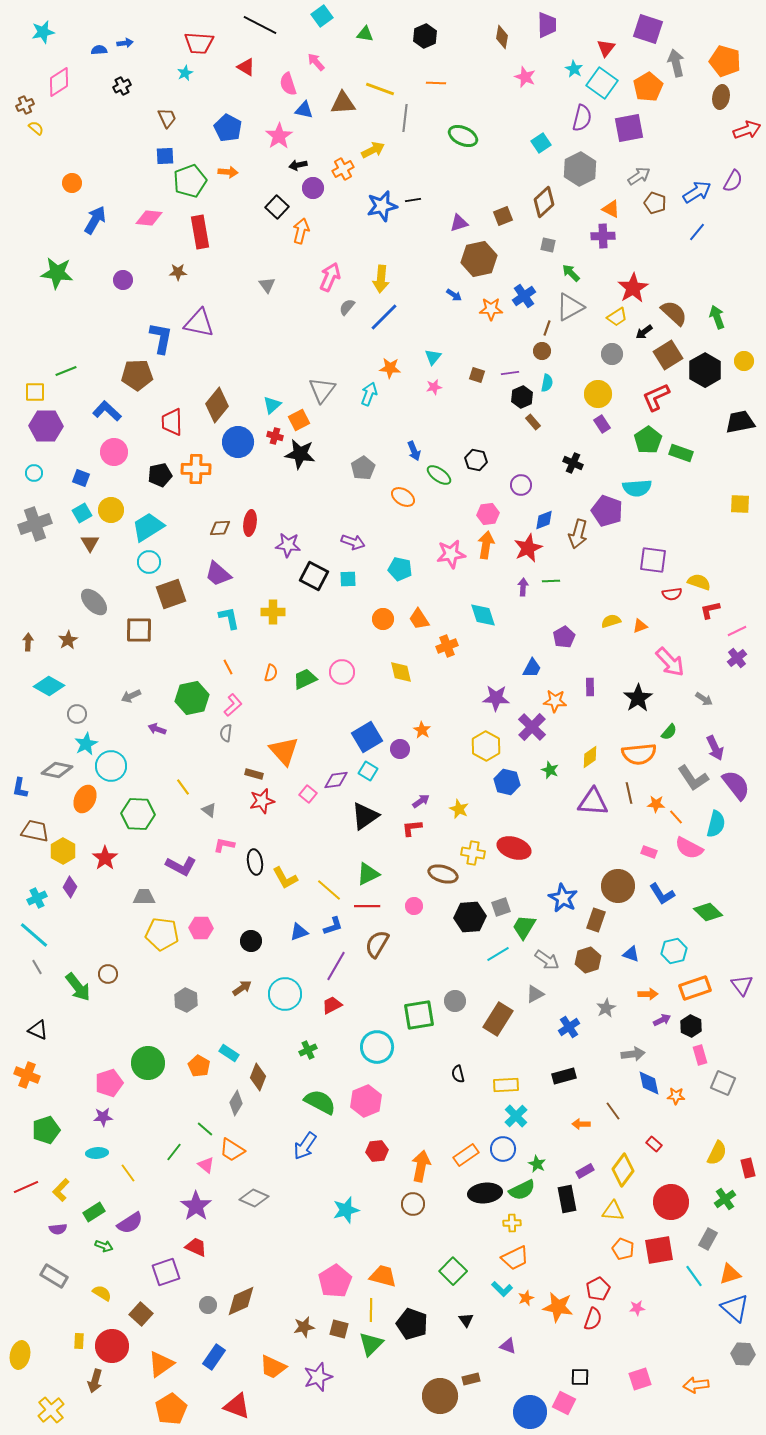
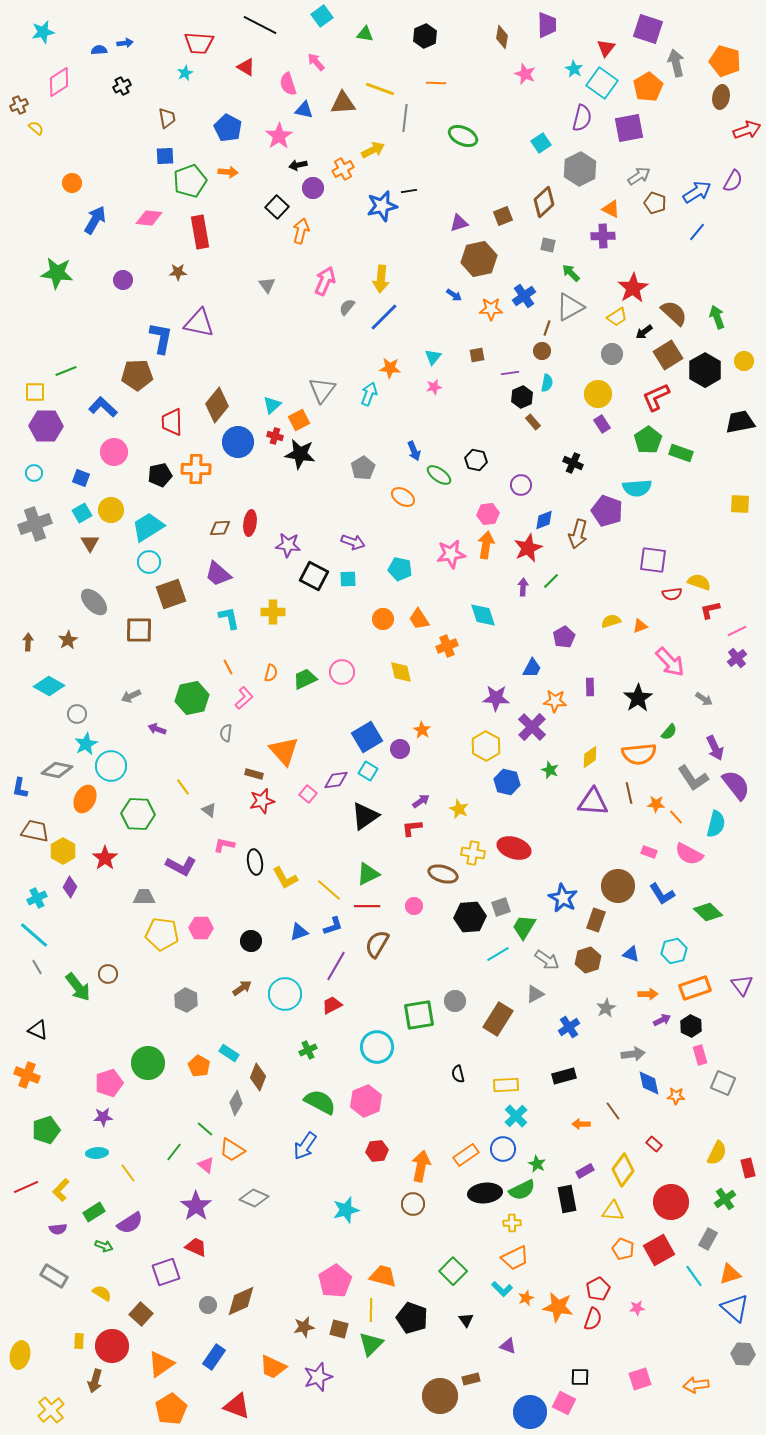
pink star at (525, 77): moved 3 px up
brown cross at (25, 105): moved 6 px left
brown trapezoid at (167, 118): rotated 15 degrees clockwise
black line at (413, 200): moved 4 px left, 9 px up
pink arrow at (330, 277): moved 5 px left, 4 px down
brown square at (477, 375): moved 20 px up; rotated 28 degrees counterclockwise
blue L-shape at (107, 411): moved 4 px left, 4 px up
green line at (551, 581): rotated 42 degrees counterclockwise
pink L-shape at (233, 705): moved 11 px right, 7 px up
pink semicircle at (689, 848): moved 6 px down
red square at (659, 1250): rotated 20 degrees counterclockwise
black pentagon at (412, 1324): moved 6 px up
